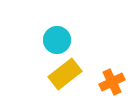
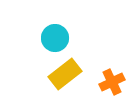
cyan circle: moved 2 px left, 2 px up
